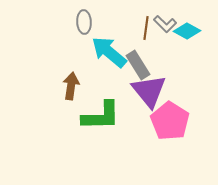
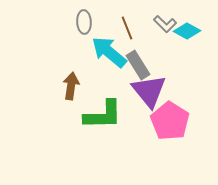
brown line: moved 19 px left; rotated 30 degrees counterclockwise
green L-shape: moved 2 px right, 1 px up
